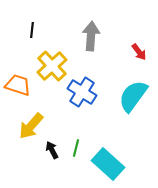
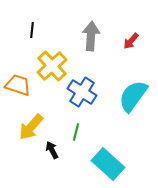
red arrow: moved 8 px left, 11 px up; rotated 78 degrees clockwise
yellow arrow: moved 1 px down
green line: moved 16 px up
